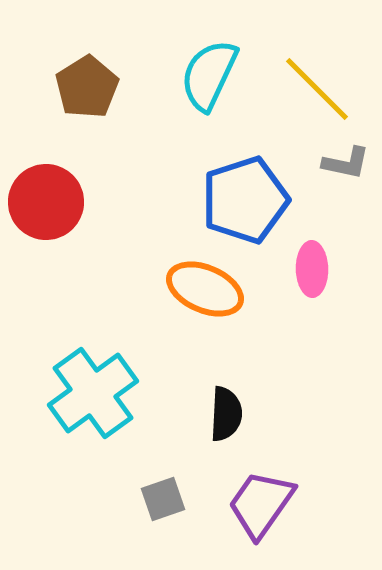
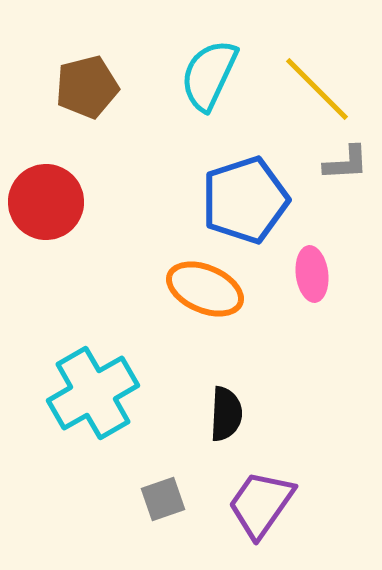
brown pentagon: rotated 18 degrees clockwise
gray L-shape: rotated 15 degrees counterclockwise
pink ellipse: moved 5 px down; rotated 6 degrees counterclockwise
cyan cross: rotated 6 degrees clockwise
